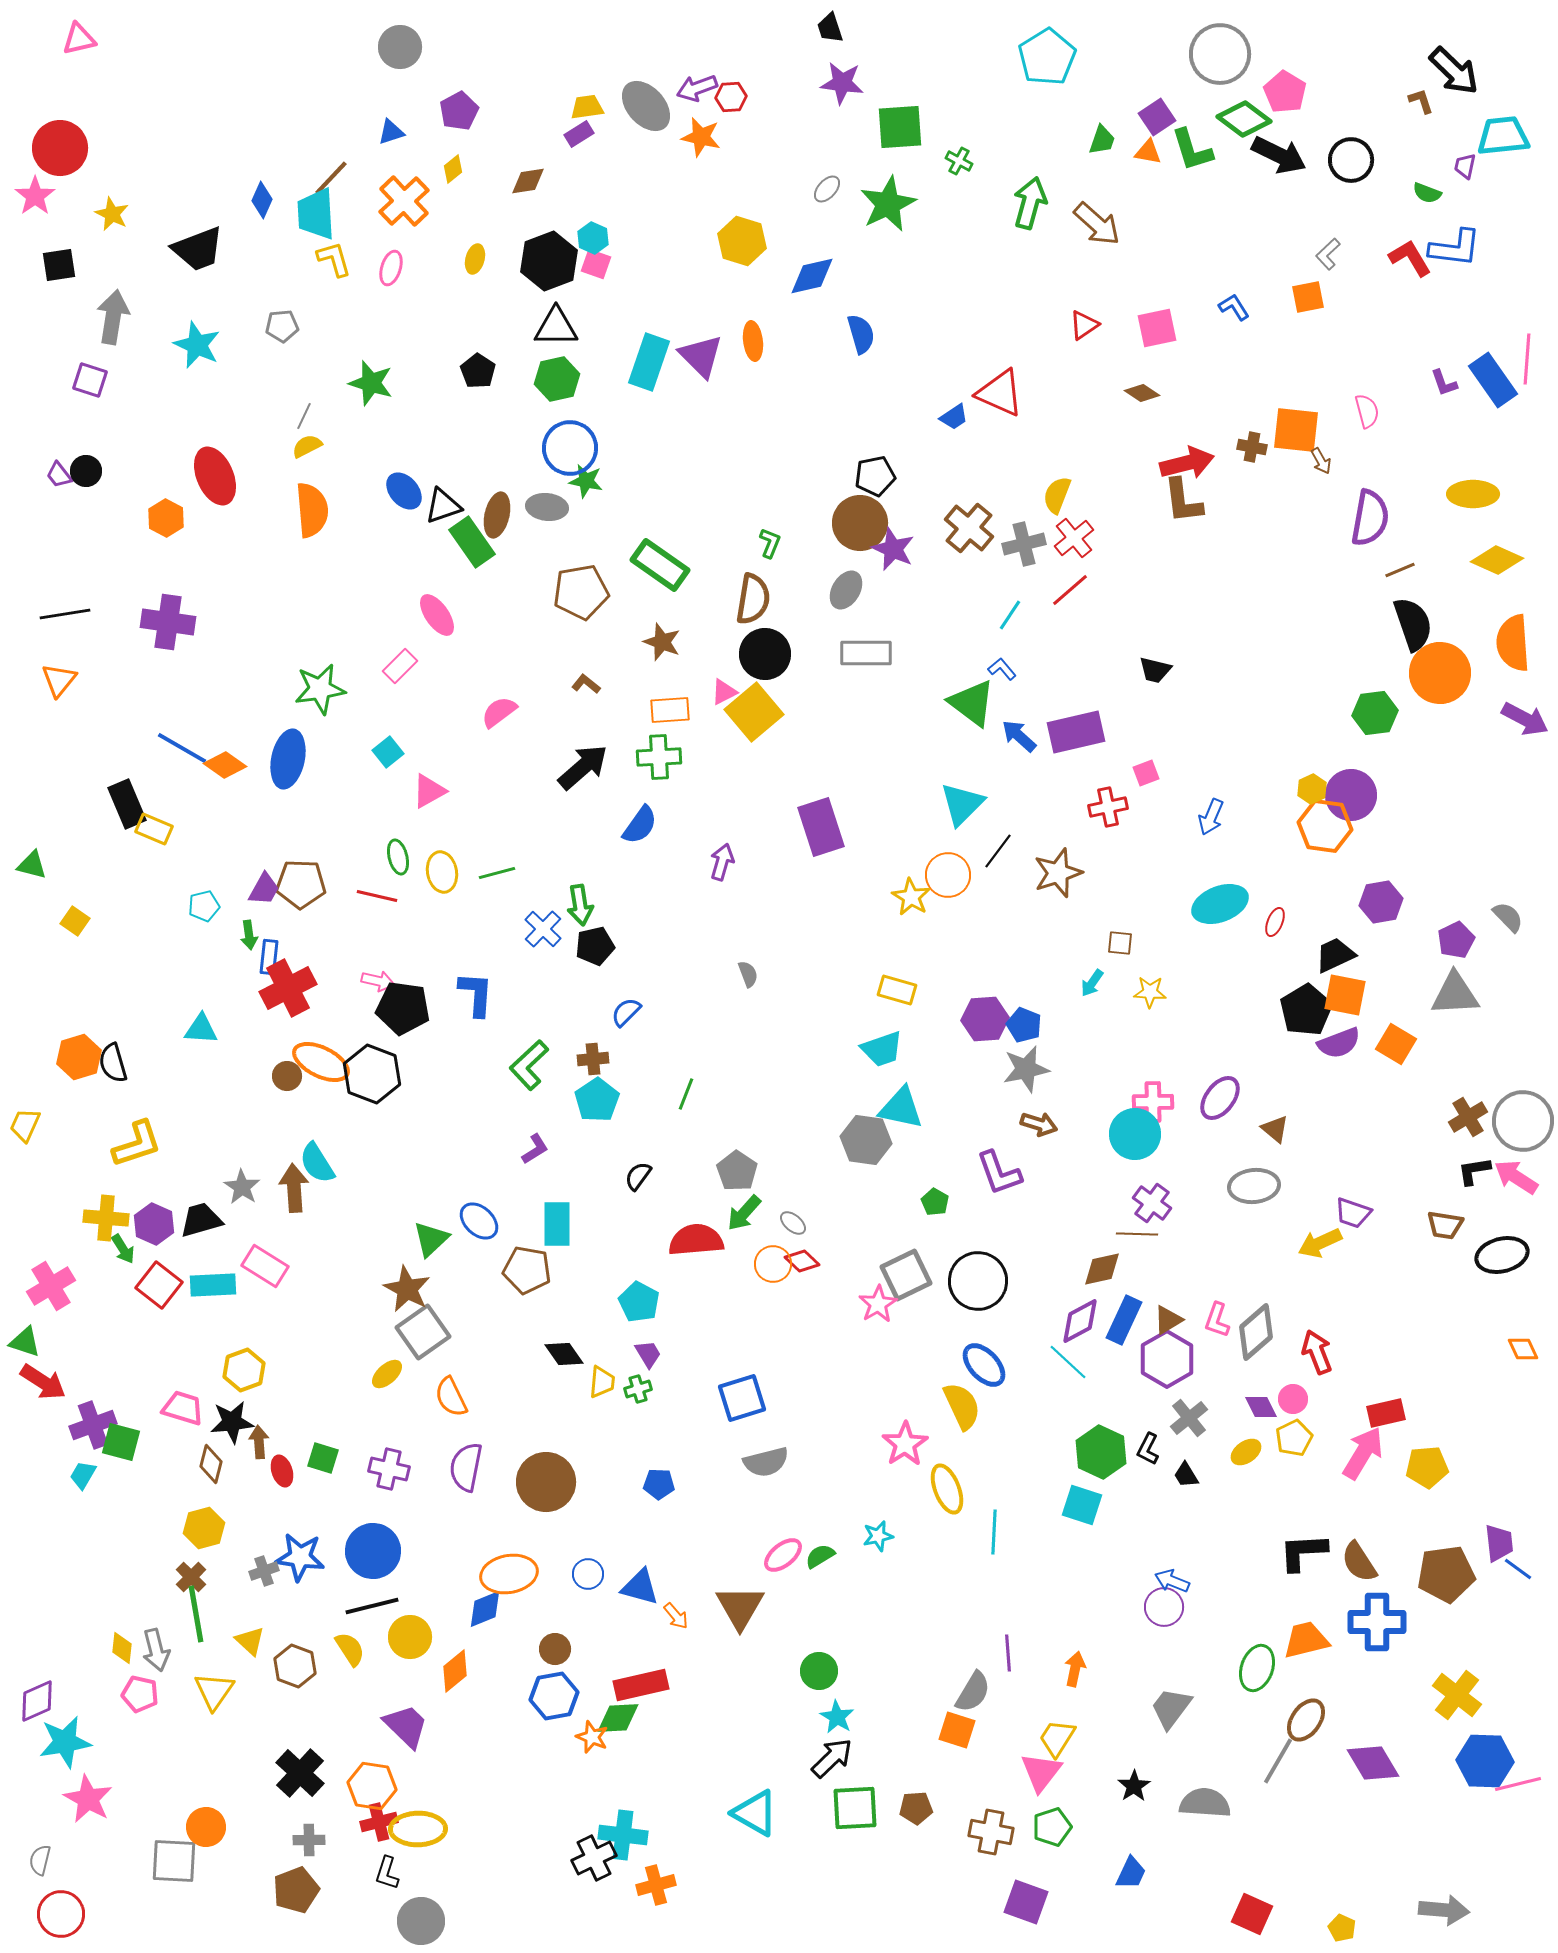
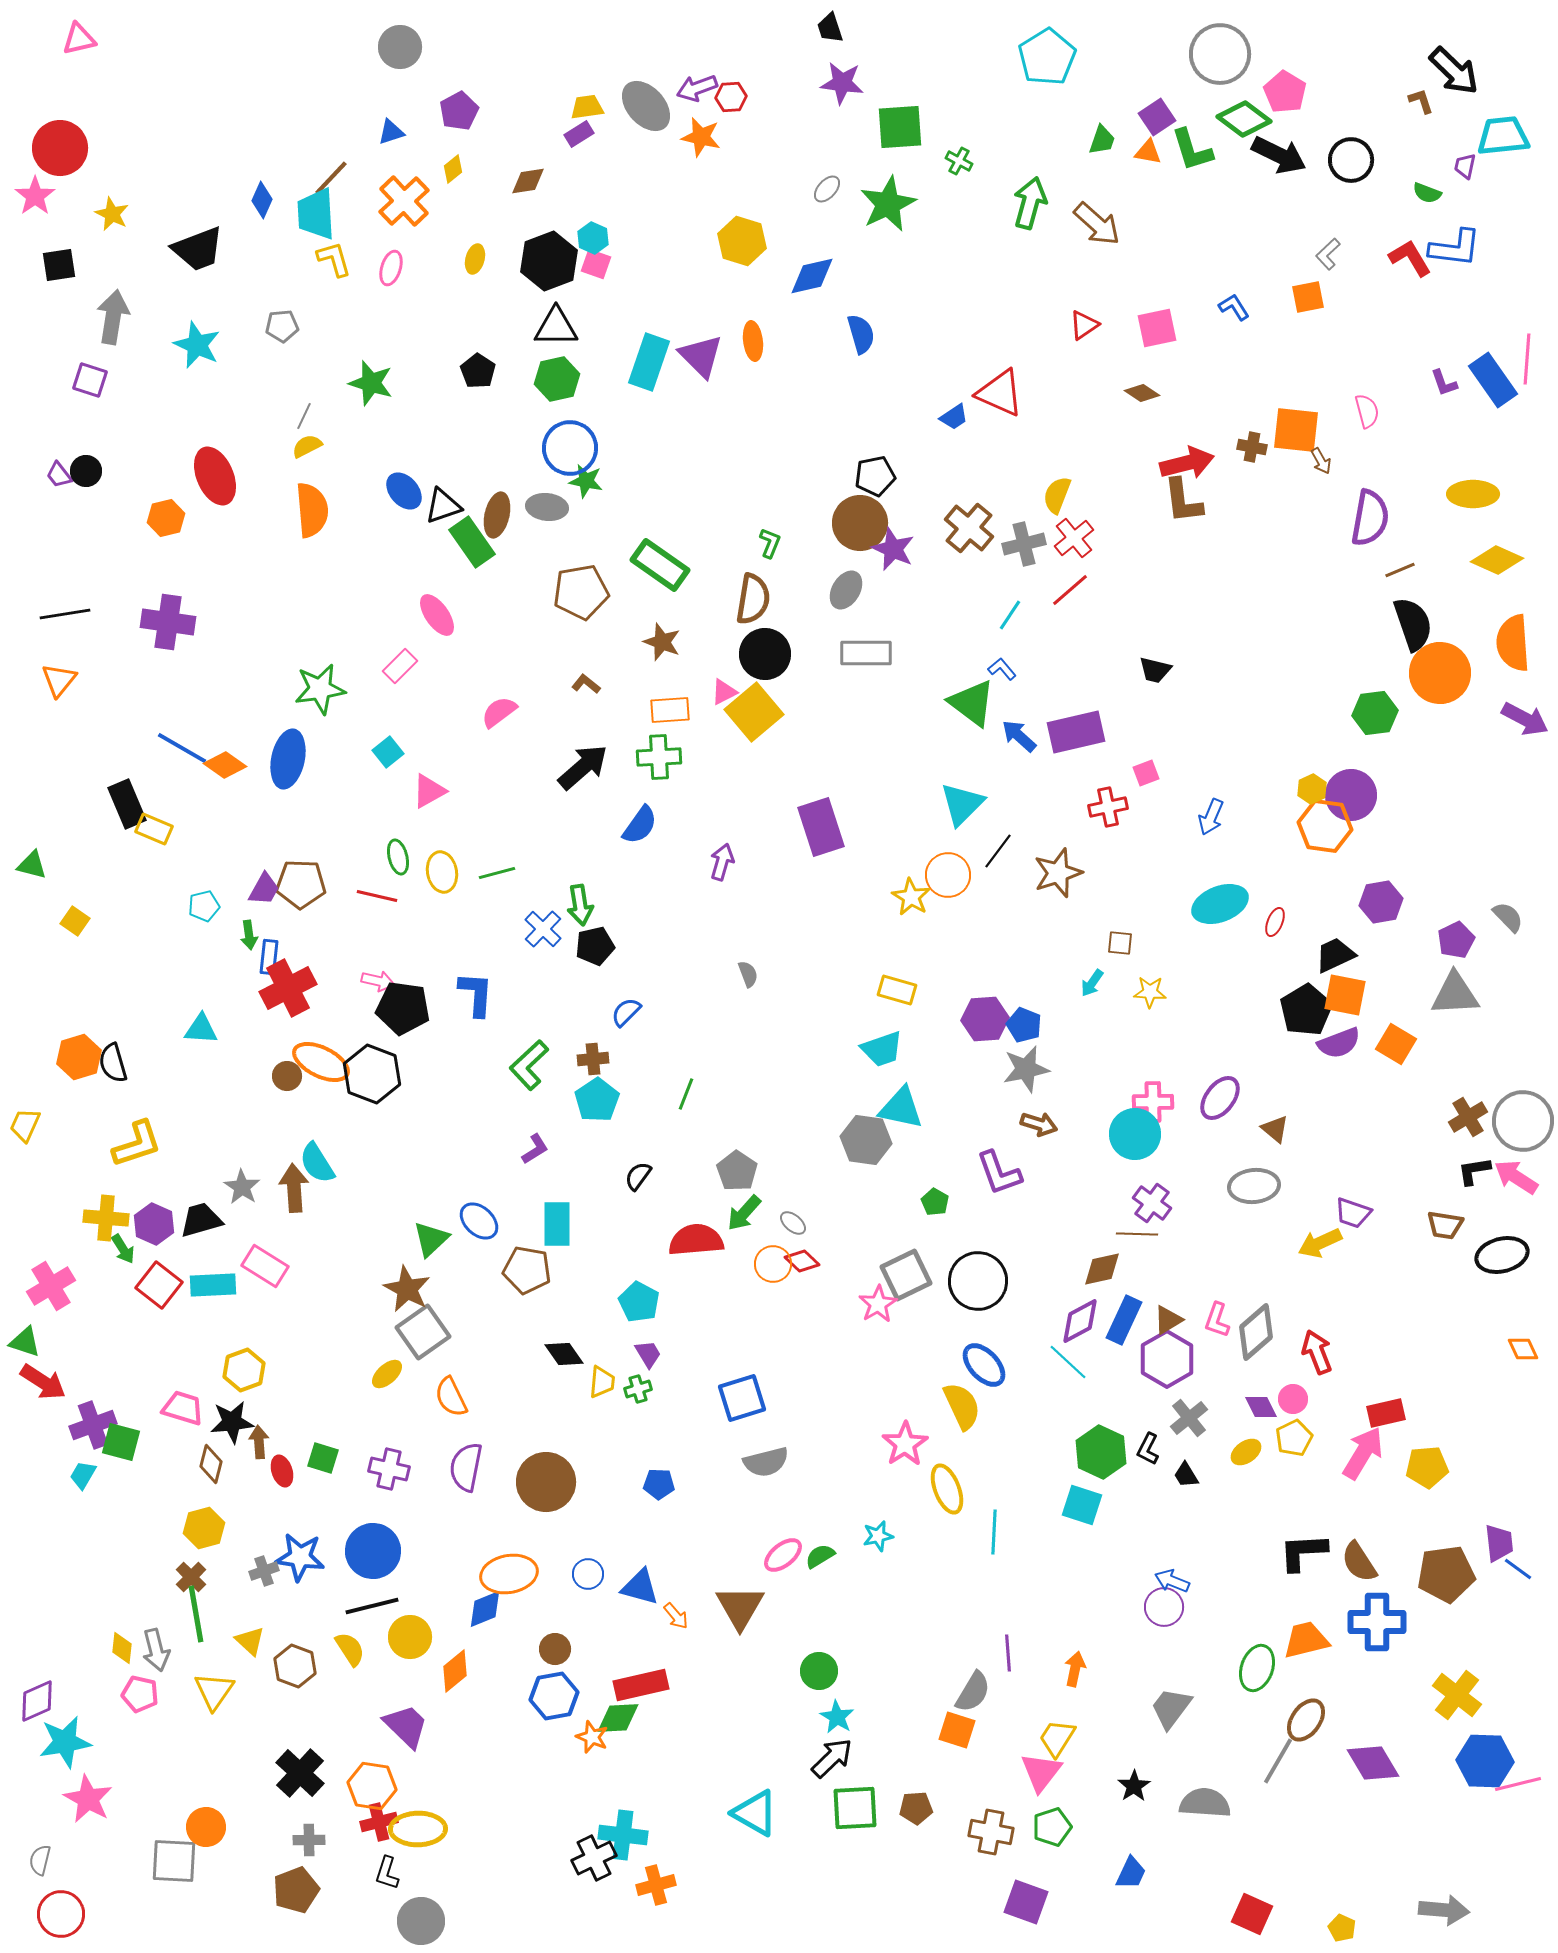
orange hexagon at (166, 518): rotated 18 degrees clockwise
